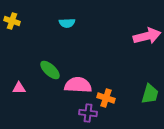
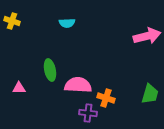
green ellipse: rotated 35 degrees clockwise
